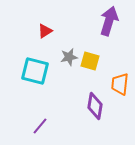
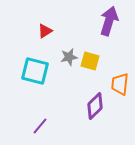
purple diamond: rotated 36 degrees clockwise
